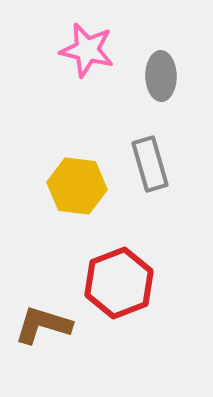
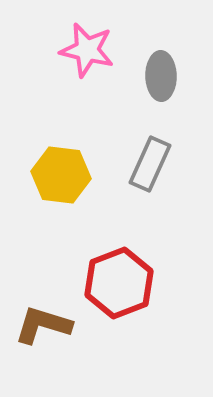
gray rectangle: rotated 40 degrees clockwise
yellow hexagon: moved 16 px left, 11 px up
